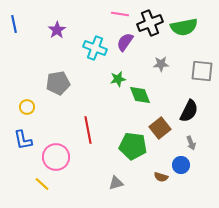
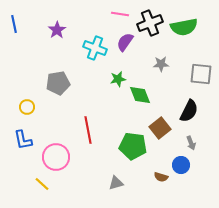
gray square: moved 1 px left, 3 px down
